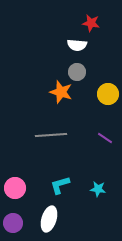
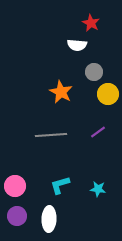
red star: rotated 18 degrees clockwise
gray circle: moved 17 px right
orange star: rotated 10 degrees clockwise
purple line: moved 7 px left, 6 px up; rotated 70 degrees counterclockwise
pink circle: moved 2 px up
white ellipse: rotated 15 degrees counterclockwise
purple circle: moved 4 px right, 7 px up
